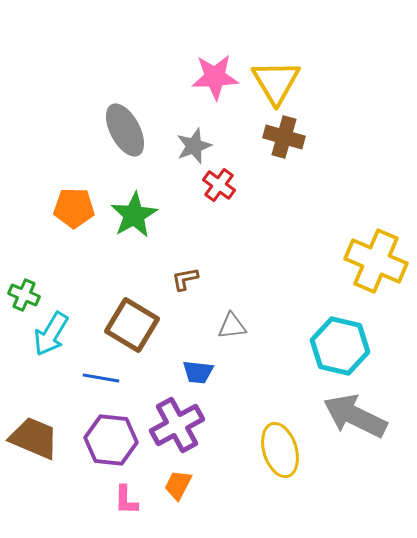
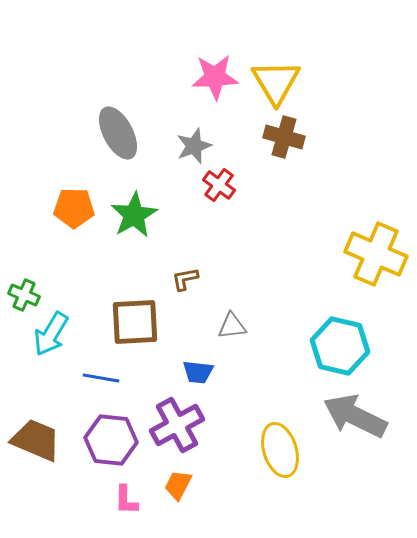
gray ellipse: moved 7 px left, 3 px down
yellow cross: moved 7 px up
brown square: moved 3 px right, 3 px up; rotated 34 degrees counterclockwise
brown trapezoid: moved 2 px right, 2 px down
